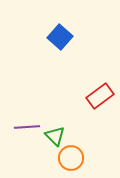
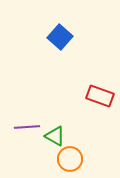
red rectangle: rotated 56 degrees clockwise
green triangle: rotated 15 degrees counterclockwise
orange circle: moved 1 px left, 1 px down
